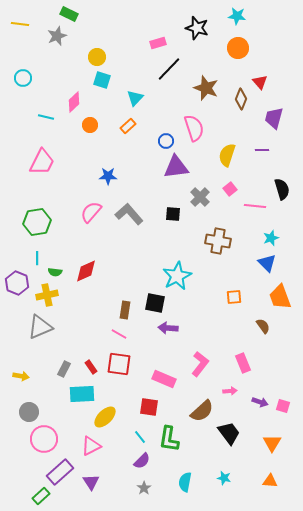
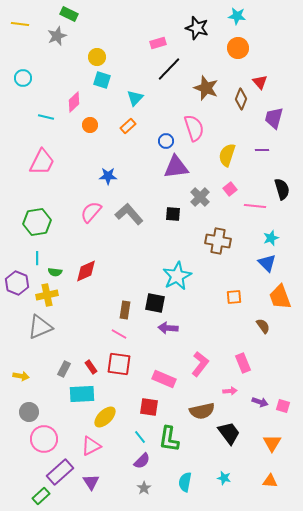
brown semicircle at (202, 411): rotated 30 degrees clockwise
